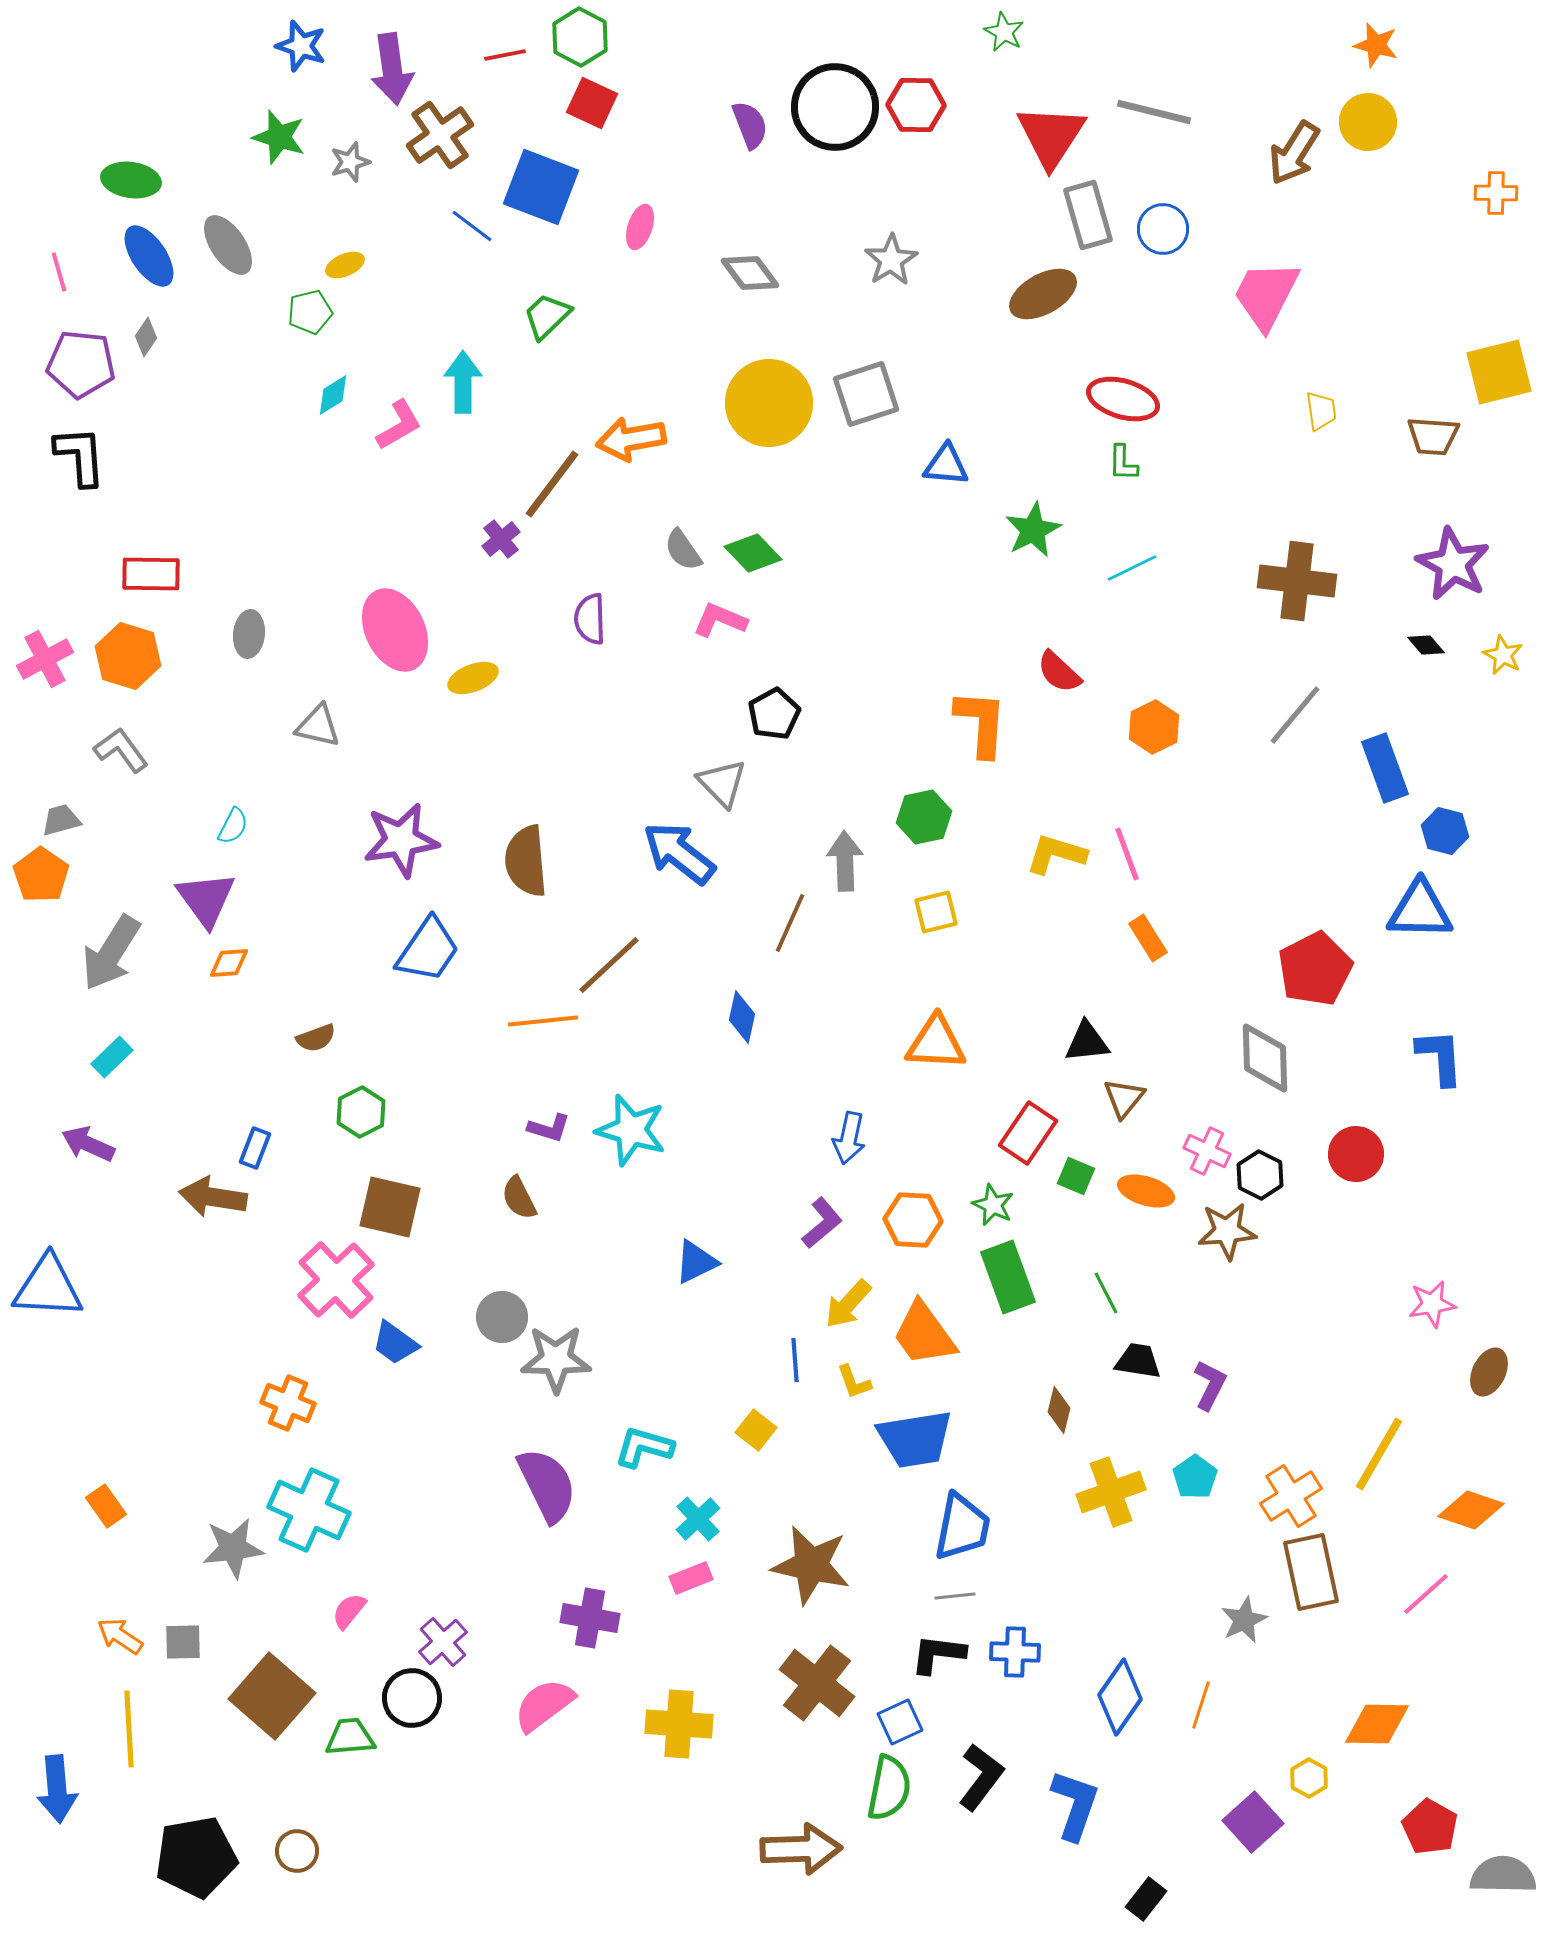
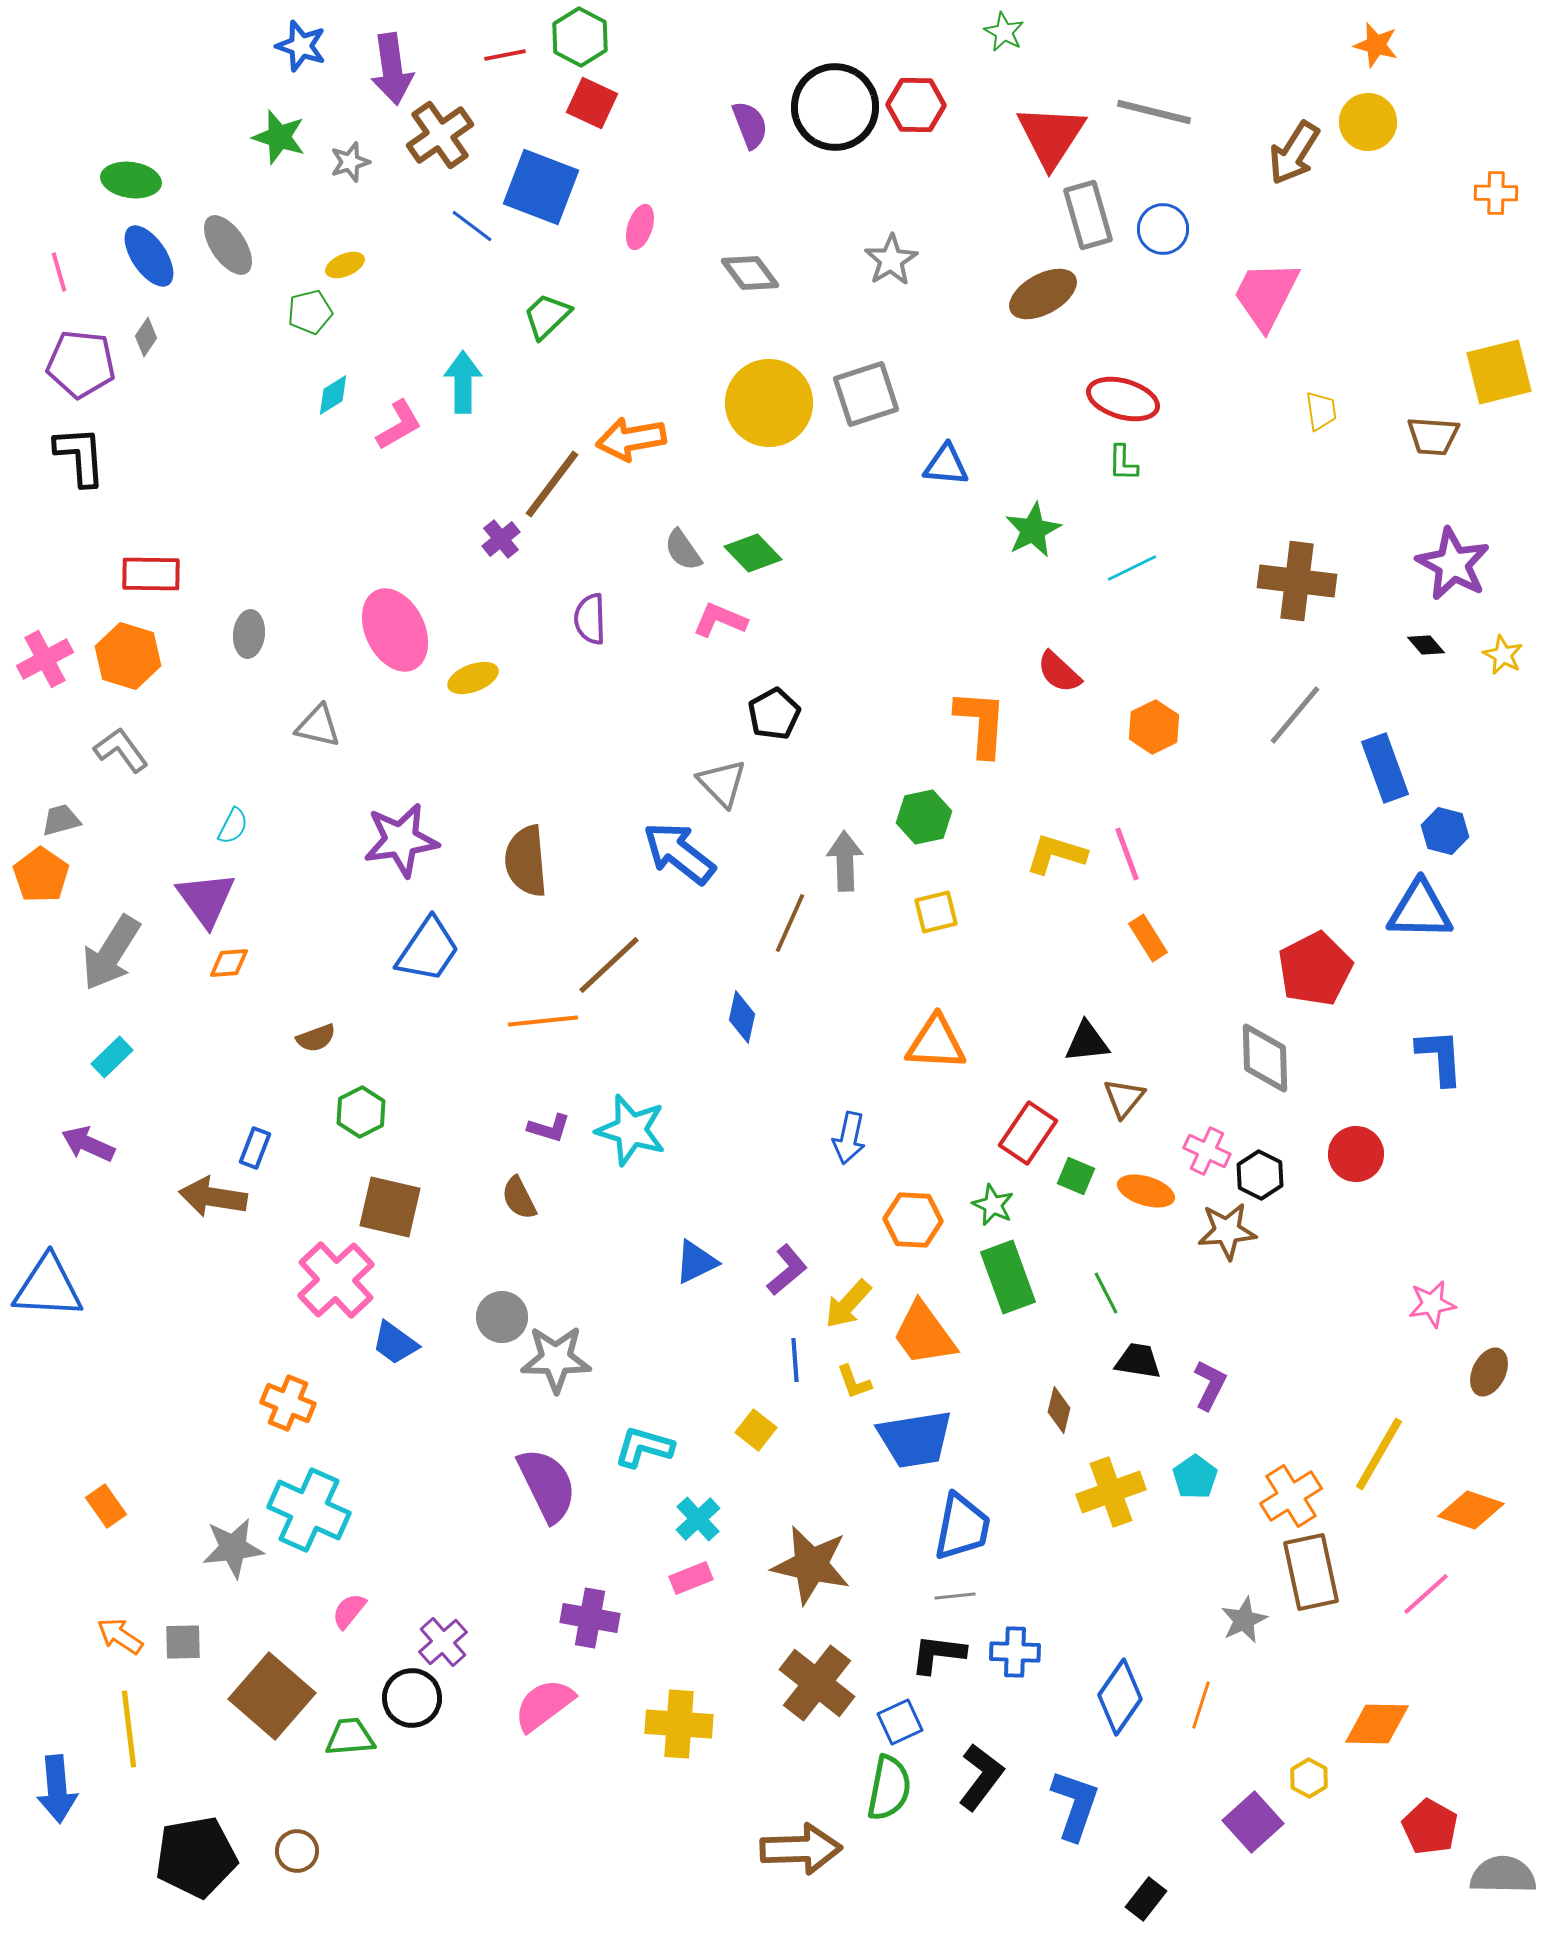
purple L-shape at (822, 1223): moved 35 px left, 47 px down
yellow line at (129, 1729): rotated 4 degrees counterclockwise
